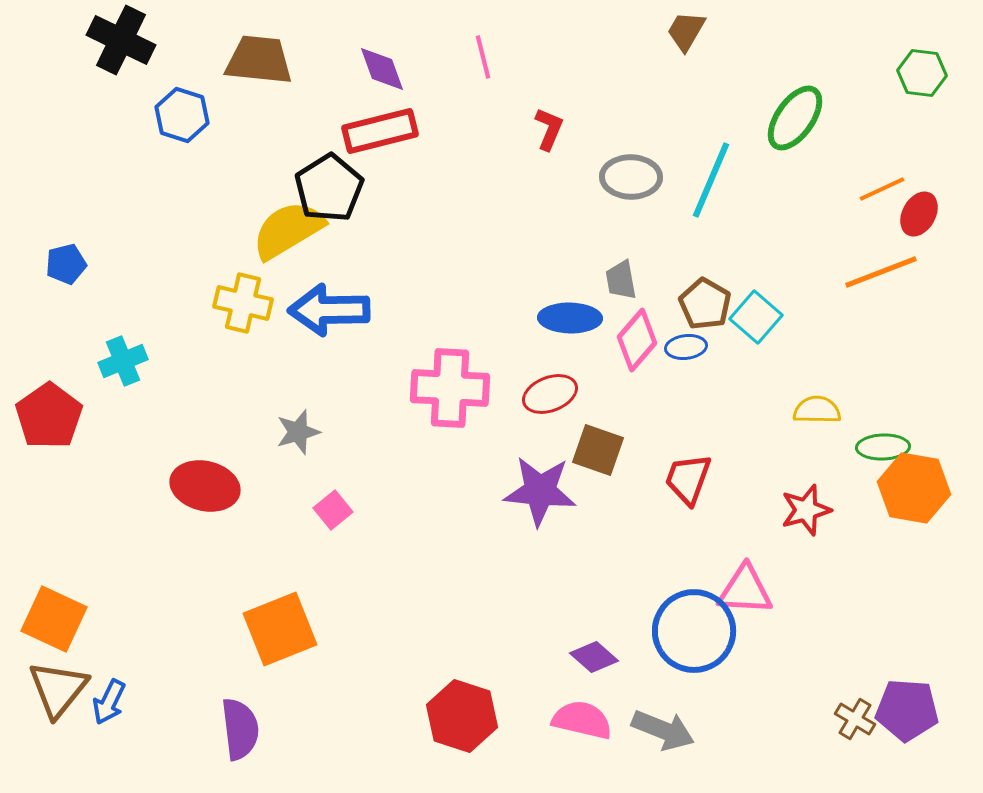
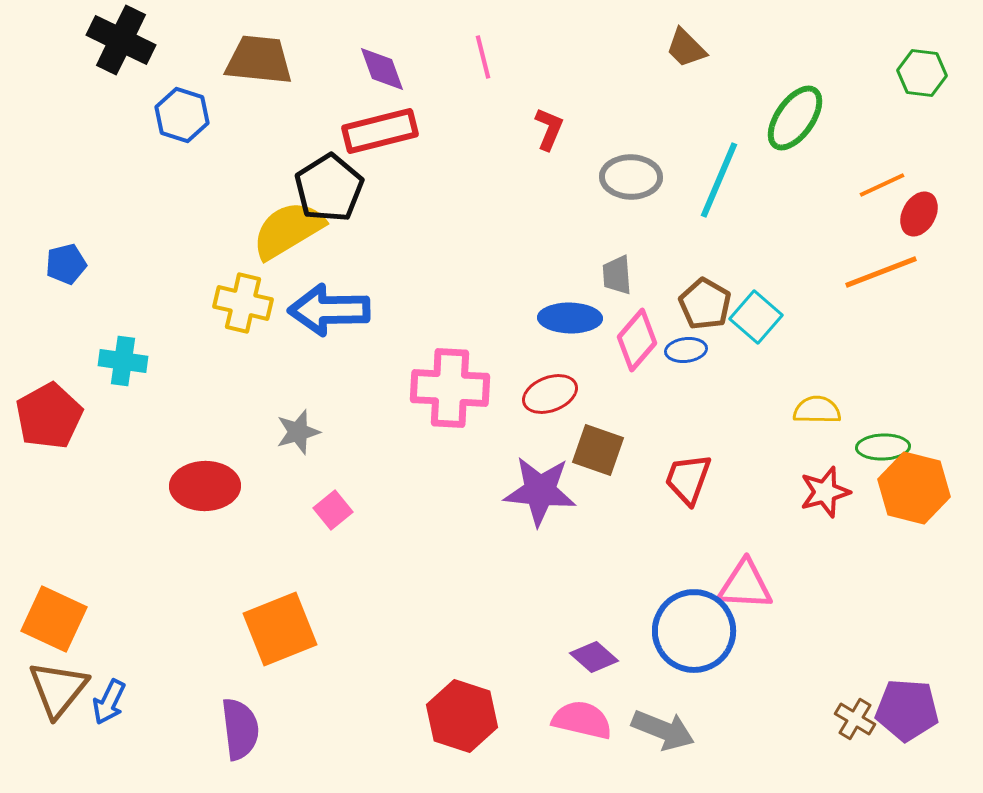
brown trapezoid at (686, 31): moved 17 px down; rotated 75 degrees counterclockwise
cyan line at (711, 180): moved 8 px right
orange line at (882, 189): moved 4 px up
gray trapezoid at (621, 280): moved 4 px left, 5 px up; rotated 6 degrees clockwise
blue ellipse at (686, 347): moved 3 px down
cyan cross at (123, 361): rotated 30 degrees clockwise
red pentagon at (49, 416): rotated 6 degrees clockwise
red ellipse at (205, 486): rotated 14 degrees counterclockwise
orange hexagon at (914, 488): rotated 4 degrees clockwise
red star at (806, 510): moved 19 px right, 18 px up
pink triangle at (745, 590): moved 5 px up
